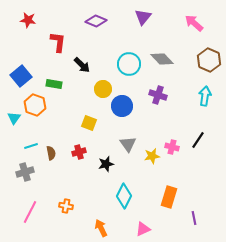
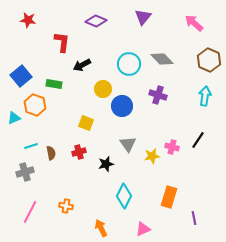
red L-shape: moved 4 px right
black arrow: rotated 108 degrees clockwise
cyan triangle: rotated 32 degrees clockwise
yellow square: moved 3 px left
